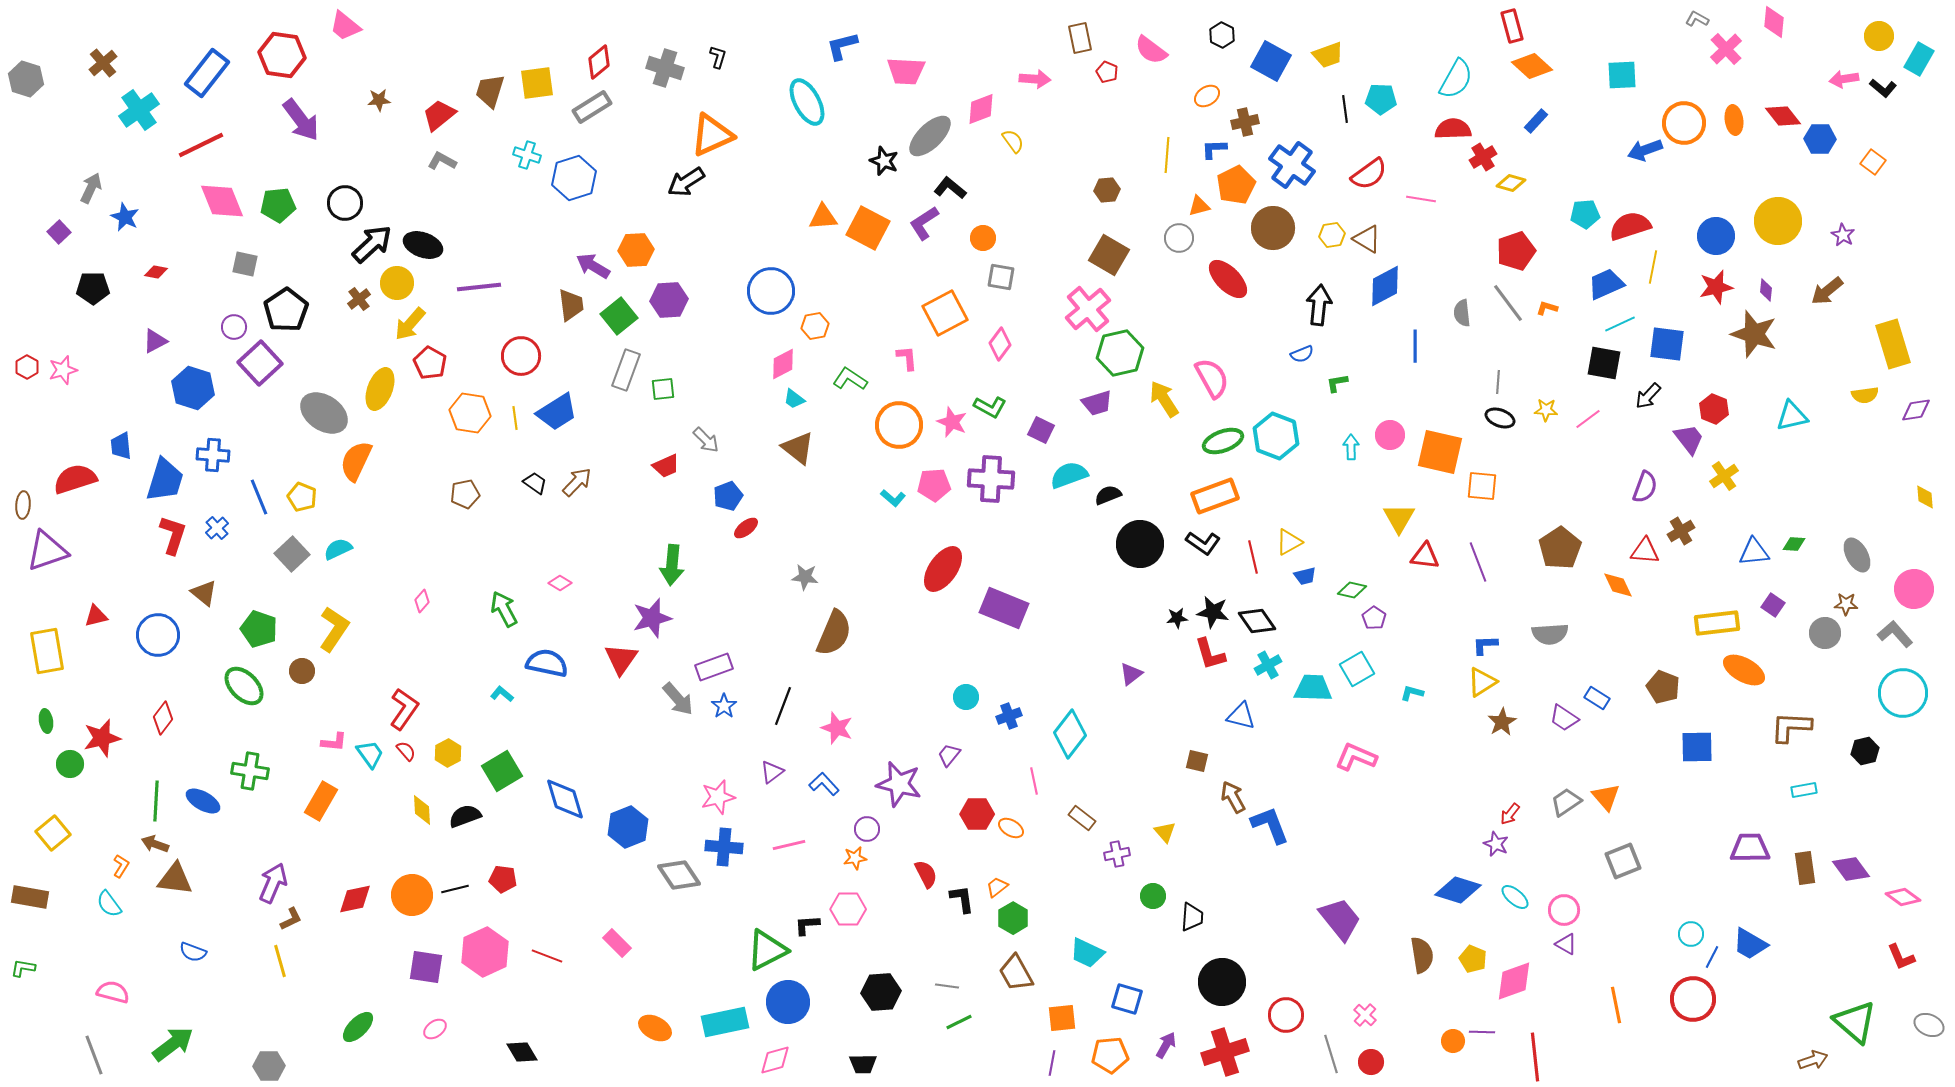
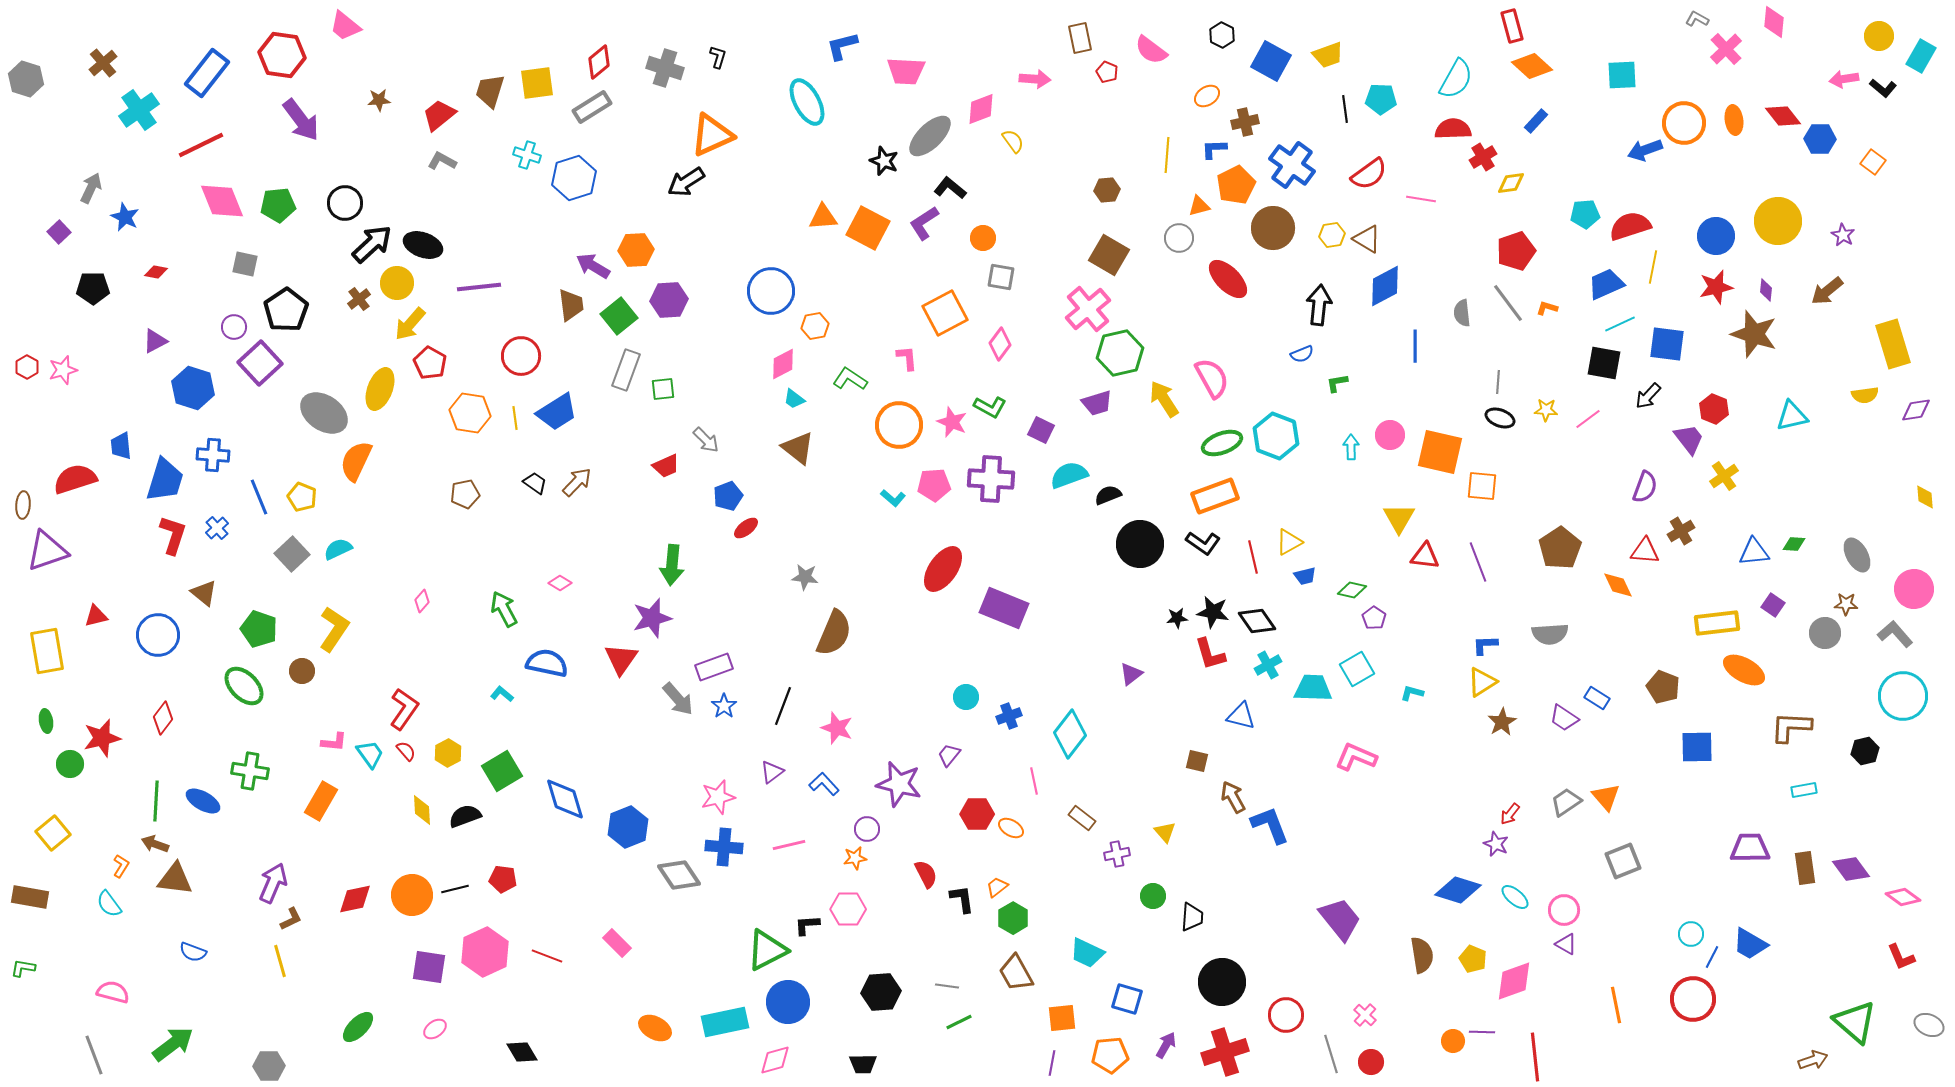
cyan rectangle at (1919, 59): moved 2 px right, 3 px up
yellow diamond at (1511, 183): rotated 24 degrees counterclockwise
green ellipse at (1223, 441): moved 1 px left, 2 px down
cyan circle at (1903, 693): moved 3 px down
purple square at (426, 967): moved 3 px right
